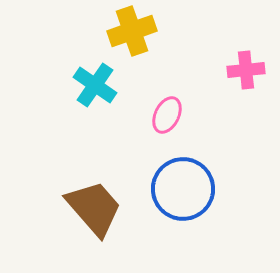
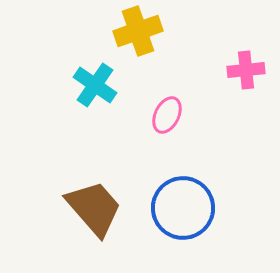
yellow cross: moved 6 px right
blue circle: moved 19 px down
